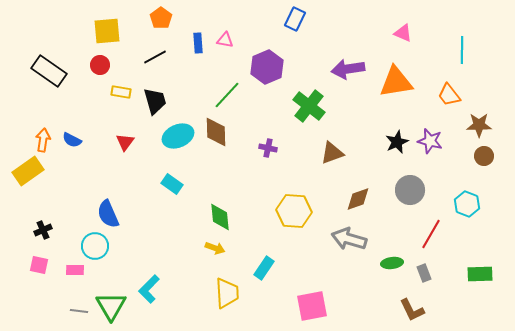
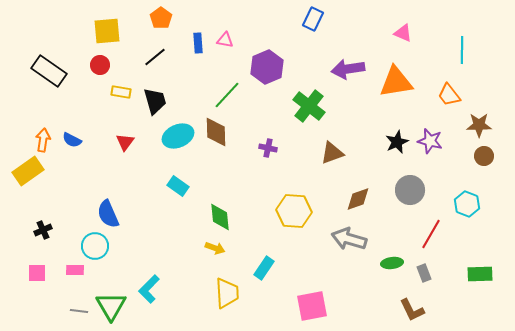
blue rectangle at (295, 19): moved 18 px right
black line at (155, 57): rotated 10 degrees counterclockwise
cyan rectangle at (172, 184): moved 6 px right, 2 px down
pink square at (39, 265): moved 2 px left, 8 px down; rotated 12 degrees counterclockwise
